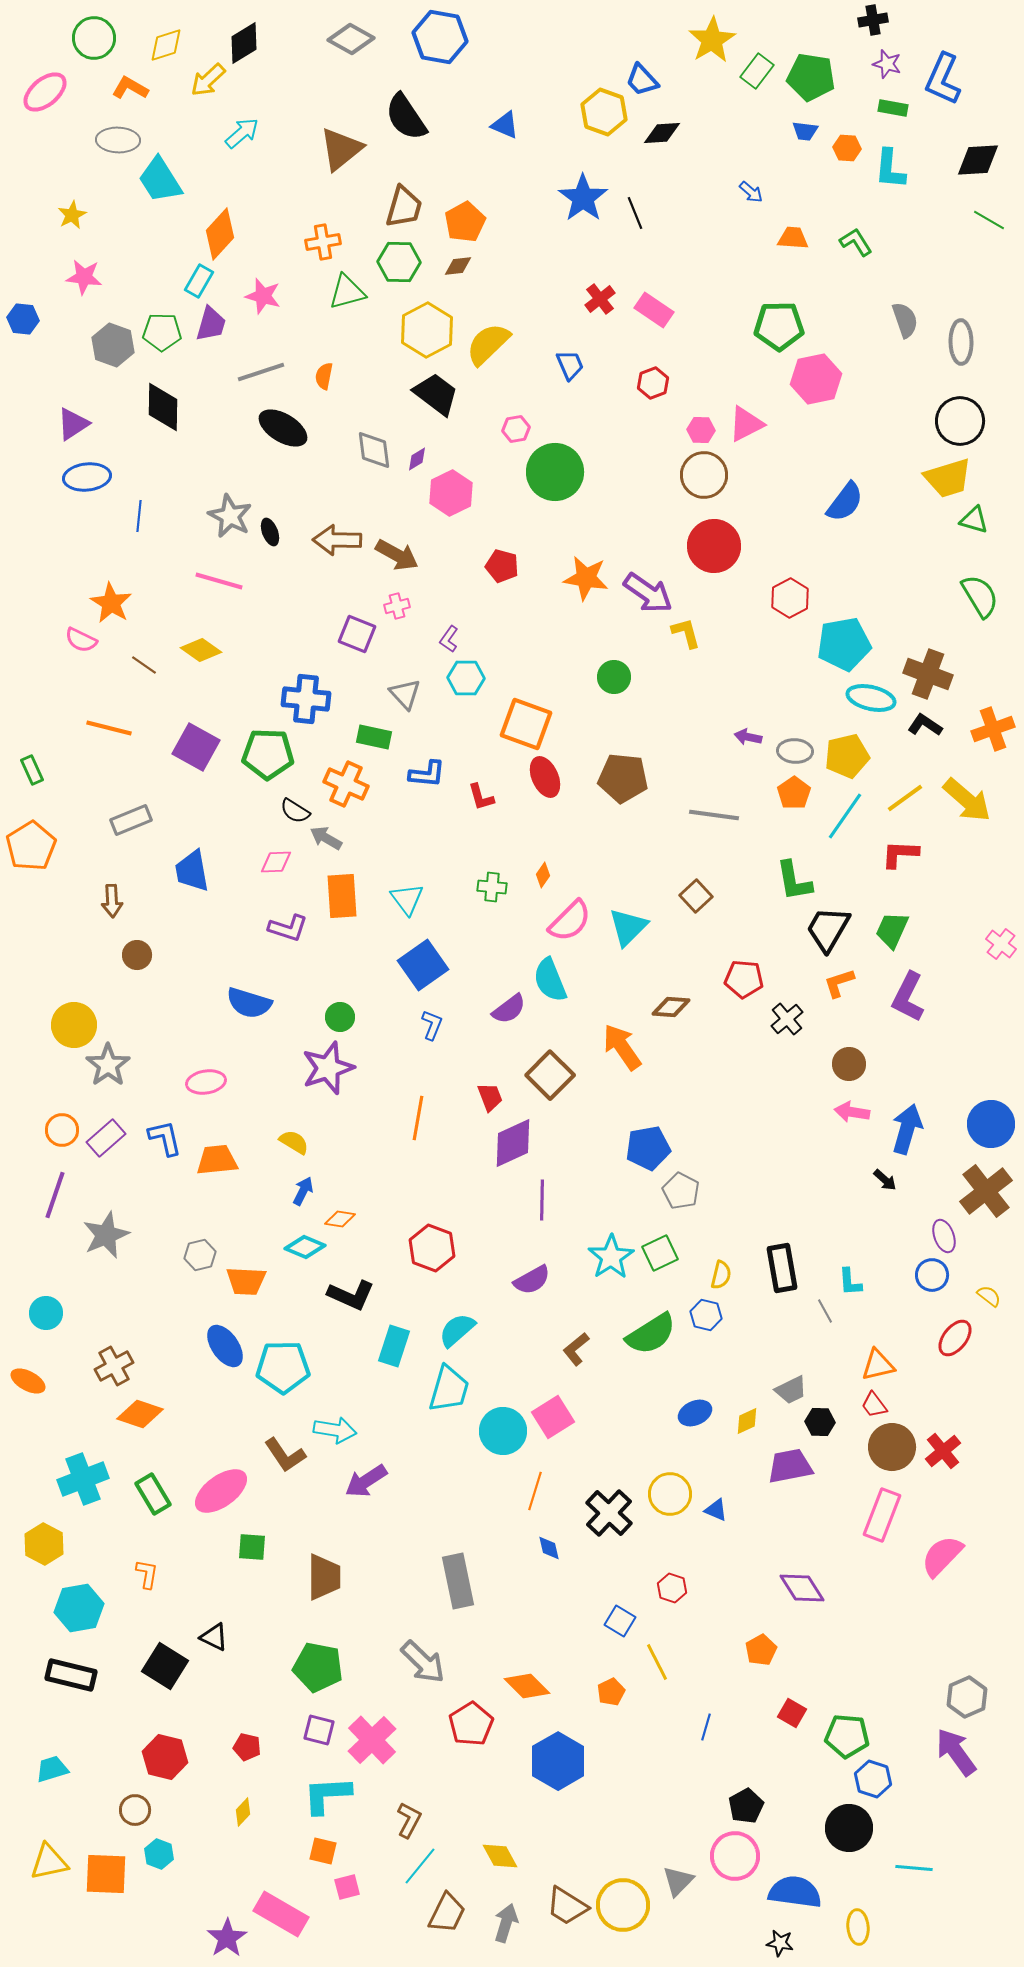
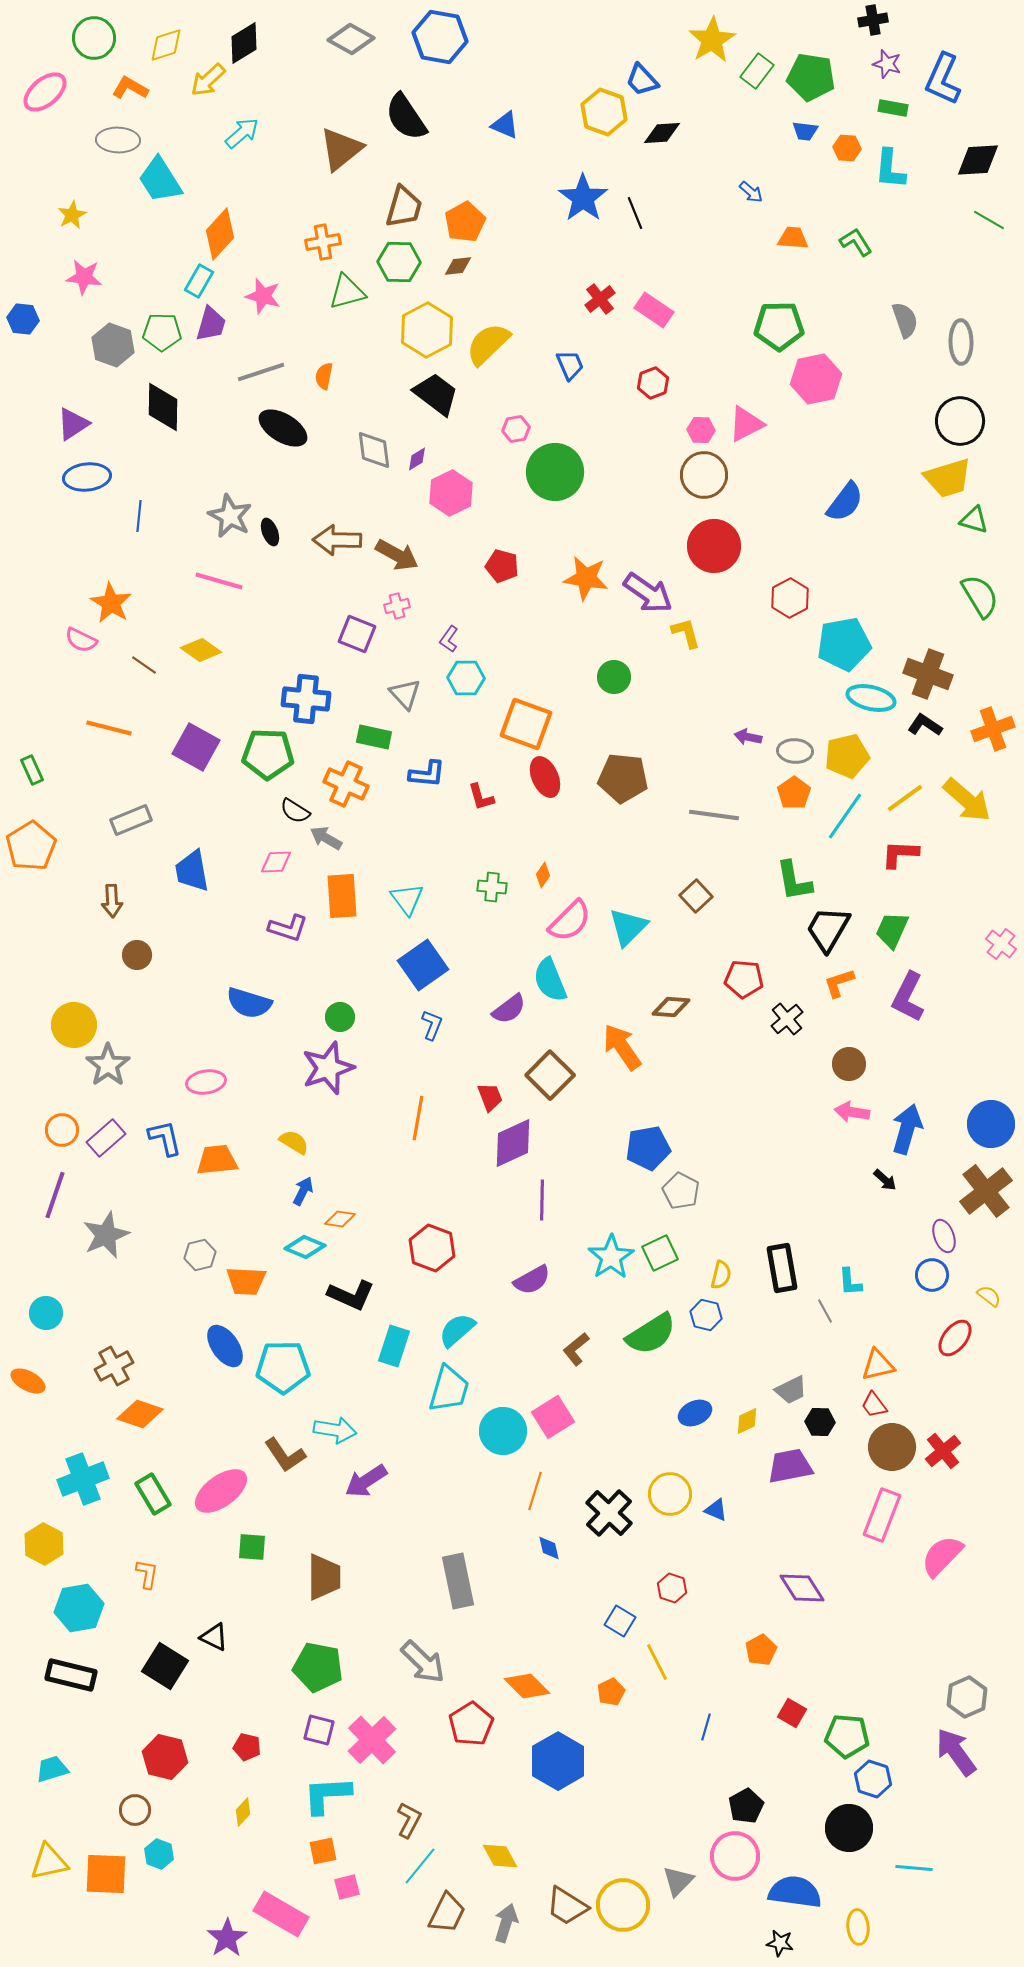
orange square at (323, 1851): rotated 24 degrees counterclockwise
